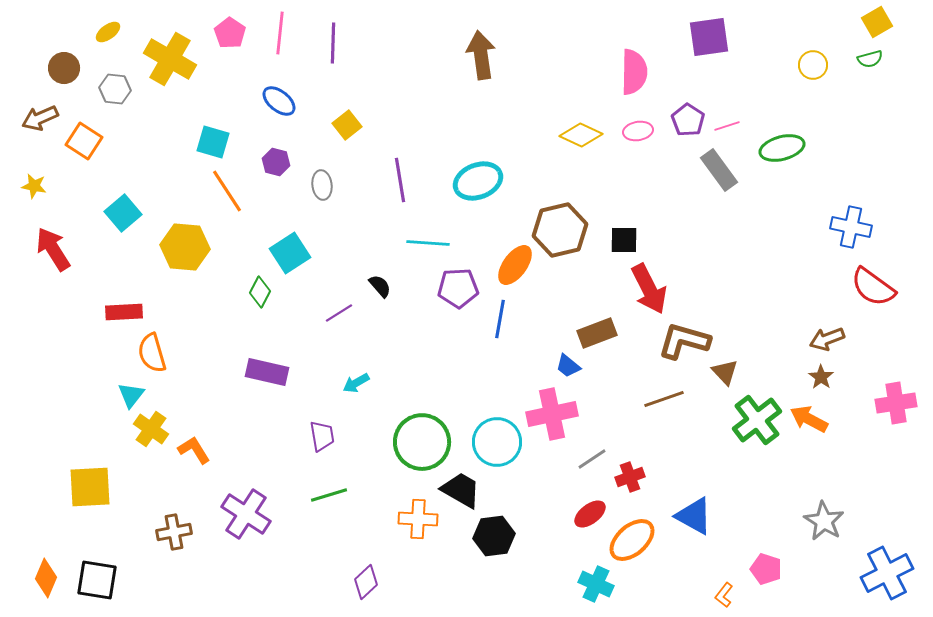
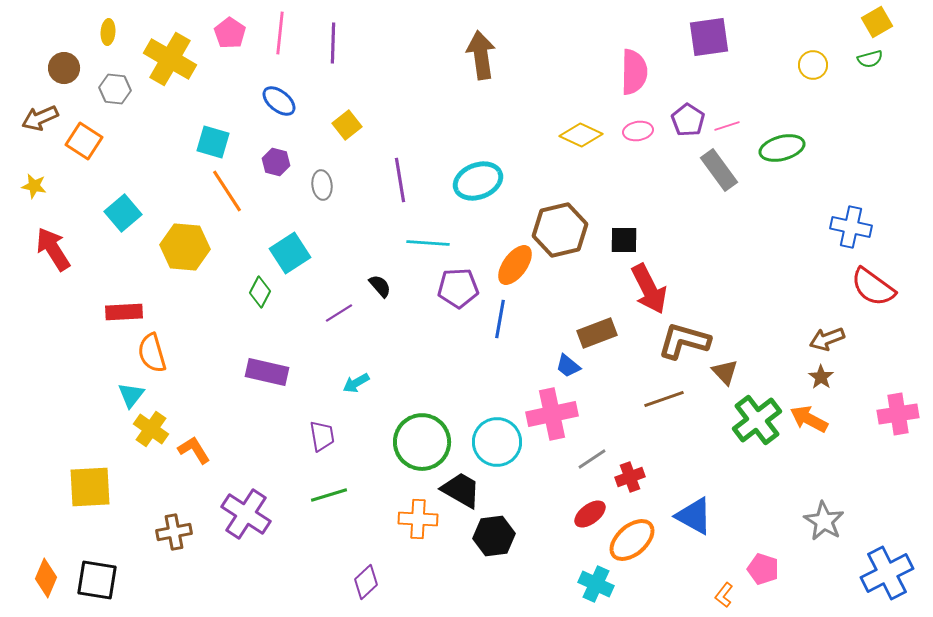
yellow ellipse at (108, 32): rotated 50 degrees counterclockwise
pink cross at (896, 403): moved 2 px right, 11 px down
pink pentagon at (766, 569): moved 3 px left
